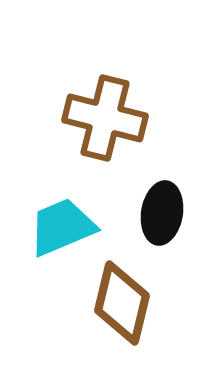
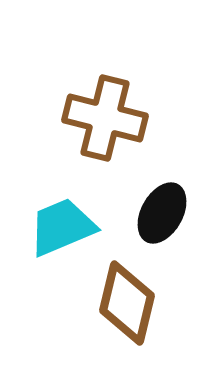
black ellipse: rotated 20 degrees clockwise
brown diamond: moved 5 px right
